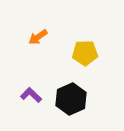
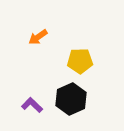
yellow pentagon: moved 5 px left, 8 px down
purple L-shape: moved 1 px right, 10 px down
